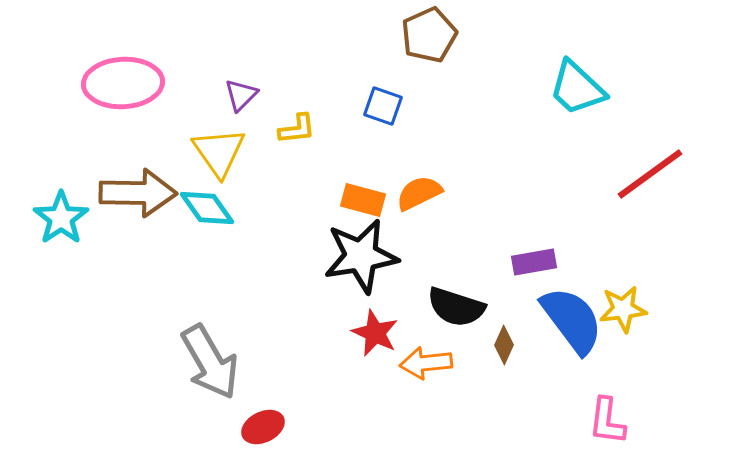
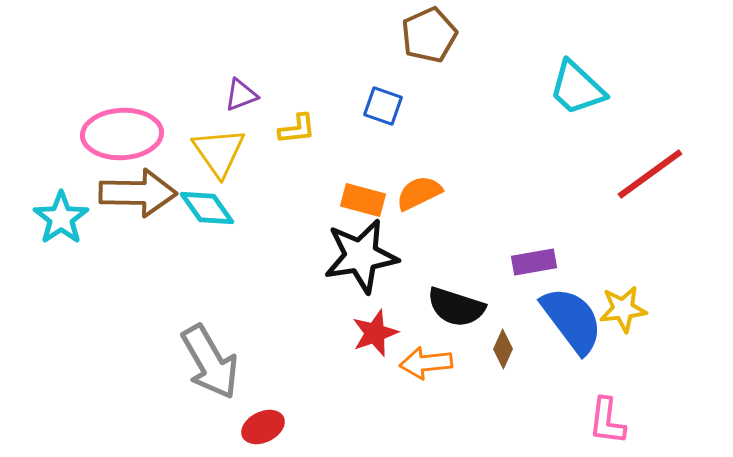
pink ellipse: moved 1 px left, 51 px down
purple triangle: rotated 24 degrees clockwise
red star: rotated 27 degrees clockwise
brown diamond: moved 1 px left, 4 px down
